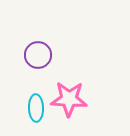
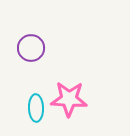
purple circle: moved 7 px left, 7 px up
